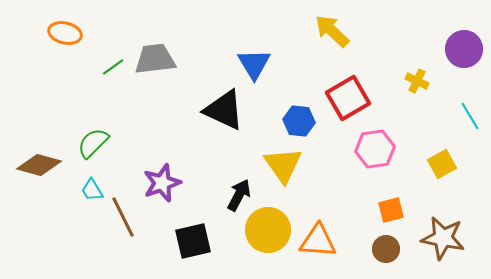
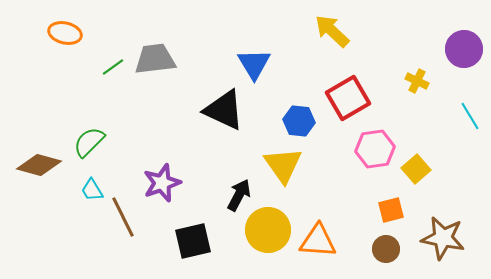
green semicircle: moved 4 px left, 1 px up
yellow square: moved 26 px left, 5 px down; rotated 12 degrees counterclockwise
